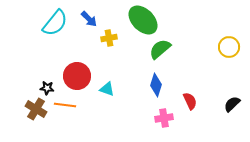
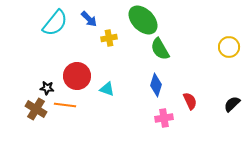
green semicircle: rotated 80 degrees counterclockwise
